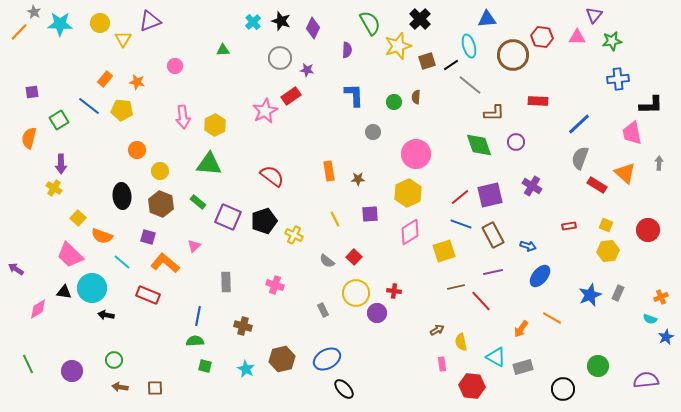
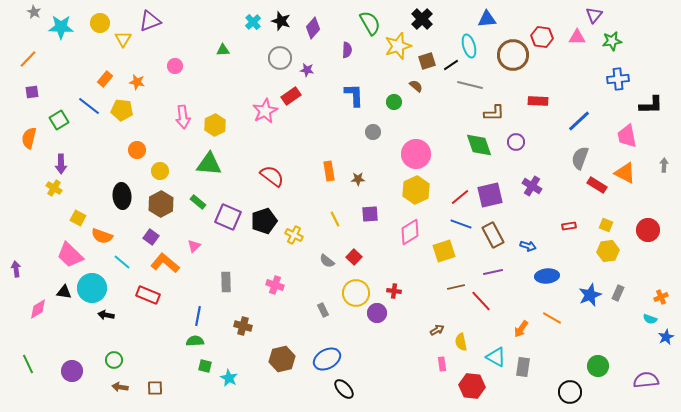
black cross at (420, 19): moved 2 px right
cyan star at (60, 24): moved 1 px right, 3 px down
purple diamond at (313, 28): rotated 15 degrees clockwise
orange line at (19, 32): moved 9 px right, 27 px down
gray line at (470, 85): rotated 25 degrees counterclockwise
brown semicircle at (416, 97): moved 11 px up; rotated 128 degrees clockwise
blue line at (579, 124): moved 3 px up
pink trapezoid at (632, 133): moved 5 px left, 3 px down
gray arrow at (659, 163): moved 5 px right, 2 px down
orange triangle at (625, 173): rotated 15 degrees counterclockwise
yellow hexagon at (408, 193): moved 8 px right, 3 px up
brown hexagon at (161, 204): rotated 10 degrees clockwise
yellow square at (78, 218): rotated 14 degrees counterclockwise
purple square at (148, 237): moved 3 px right; rotated 21 degrees clockwise
purple arrow at (16, 269): rotated 49 degrees clockwise
blue ellipse at (540, 276): moved 7 px right; rotated 45 degrees clockwise
gray rectangle at (523, 367): rotated 66 degrees counterclockwise
cyan star at (246, 369): moved 17 px left, 9 px down
black circle at (563, 389): moved 7 px right, 3 px down
